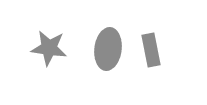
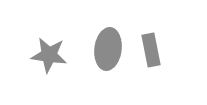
gray star: moved 7 px down
